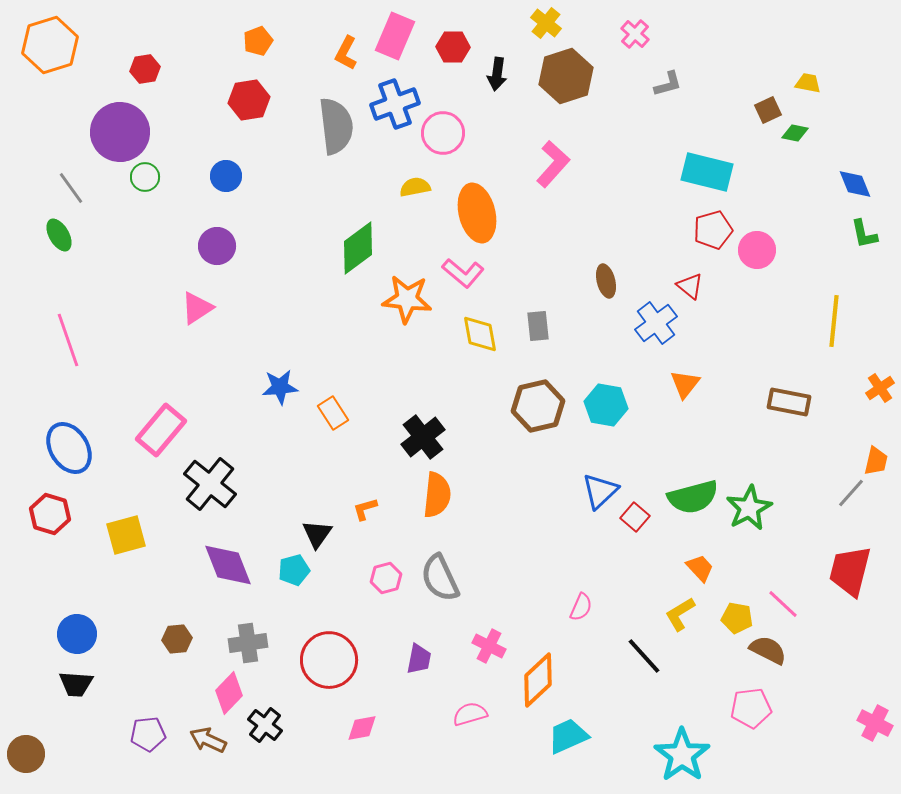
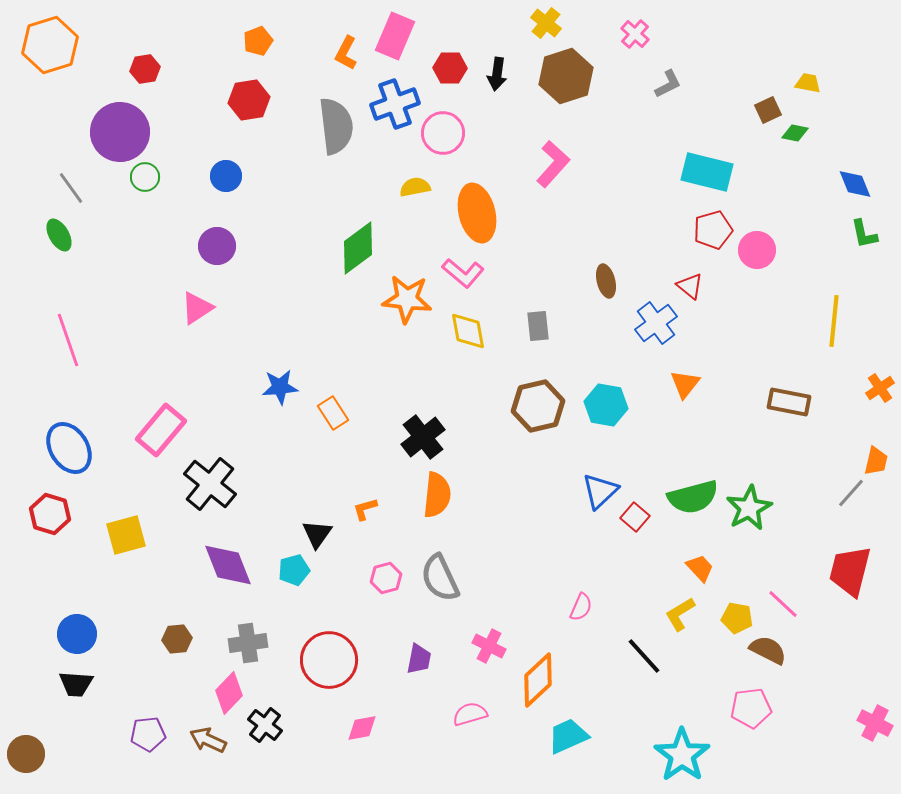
red hexagon at (453, 47): moved 3 px left, 21 px down
gray L-shape at (668, 84): rotated 12 degrees counterclockwise
yellow diamond at (480, 334): moved 12 px left, 3 px up
